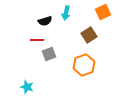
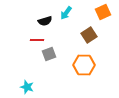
cyan arrow: rotated 24 degrees clockwise
orange hexagon: rotated 20 degrees clockwise
